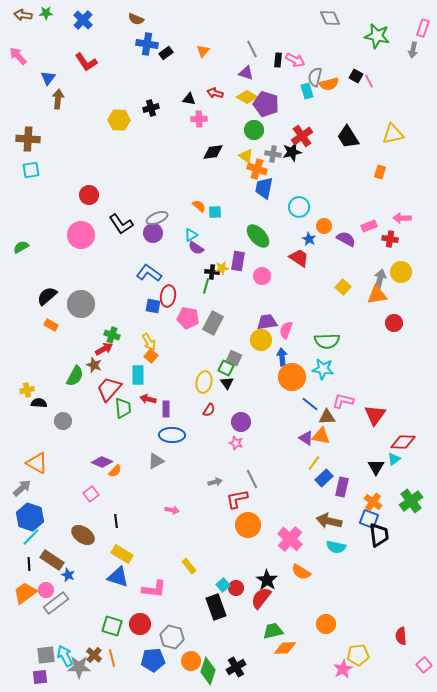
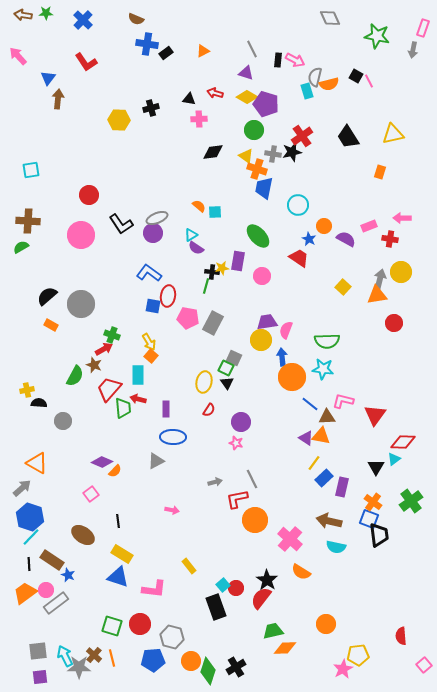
orange triangle at (203, 51): rotated 24 degrees clockwise
brown cross at (28, 139): moved 82 px down
cyan circle at (299, 207): moved 1 px left, 2 px up
red arrow at (148, 399): moved 10 px left
blue ellipse at (172, 435): moved 1 px right, 2 px down
black line at (116, 521): moved 2 px right
orange circle at (248, 525): moved 7 px right, 5 px up
gray square at (46, 655): moved 8 px left, 4 px up
